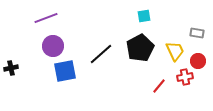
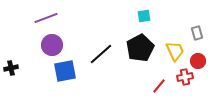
gray rectangle: rotated 64 degrees clockwise
purple circle: moved 1 px left, 1 px up
